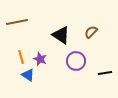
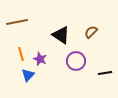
orange line: moved 3 px up
blue triangle: rotated 40 degrees clockwise
